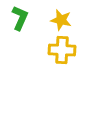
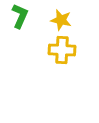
green L-shape: moved 2 px up
